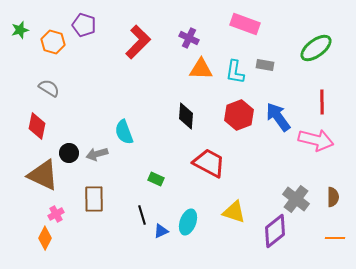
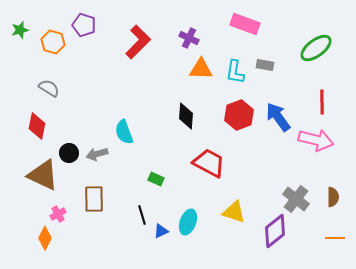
pink cross: moved 2 px right
